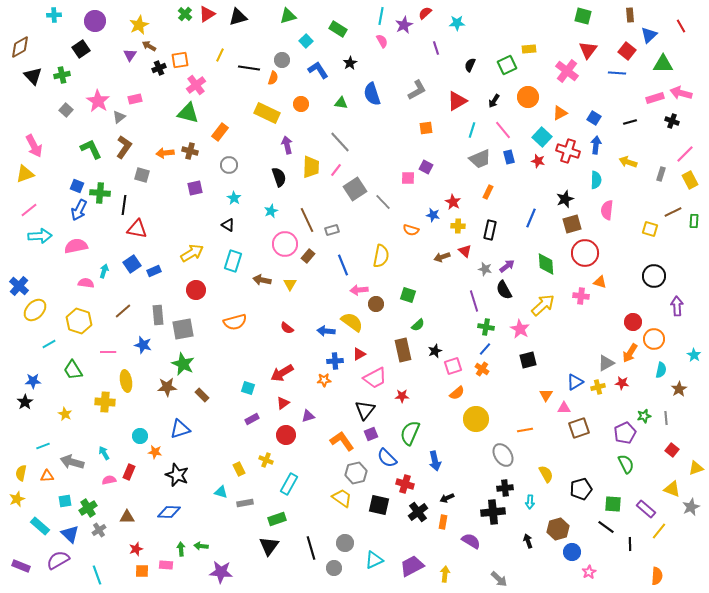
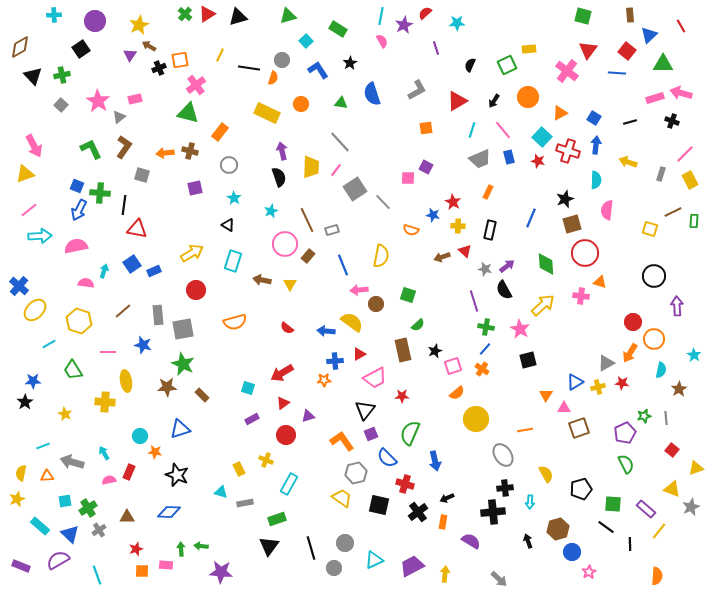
gray square at (66, 110): moved 5 px left, 5 px up
purple arrow at (287, 145): moved 5 px left, 6 px down
